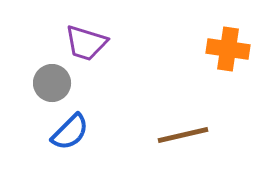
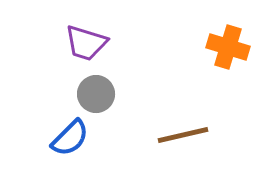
orange cross: moved 2 px up; rotated 9 degrees clockwise
gray circle: moved 44 px right, 11 px down
blue semicircle: moved 6 px down
